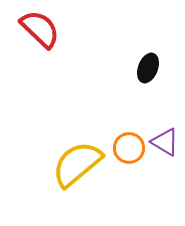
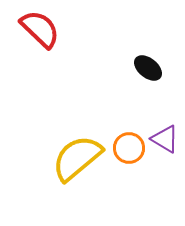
black ellipse: rotated 72 degrees counterclockwise
purple triangle: moved 3 px up
yellow semicircle: moved 6 px up
